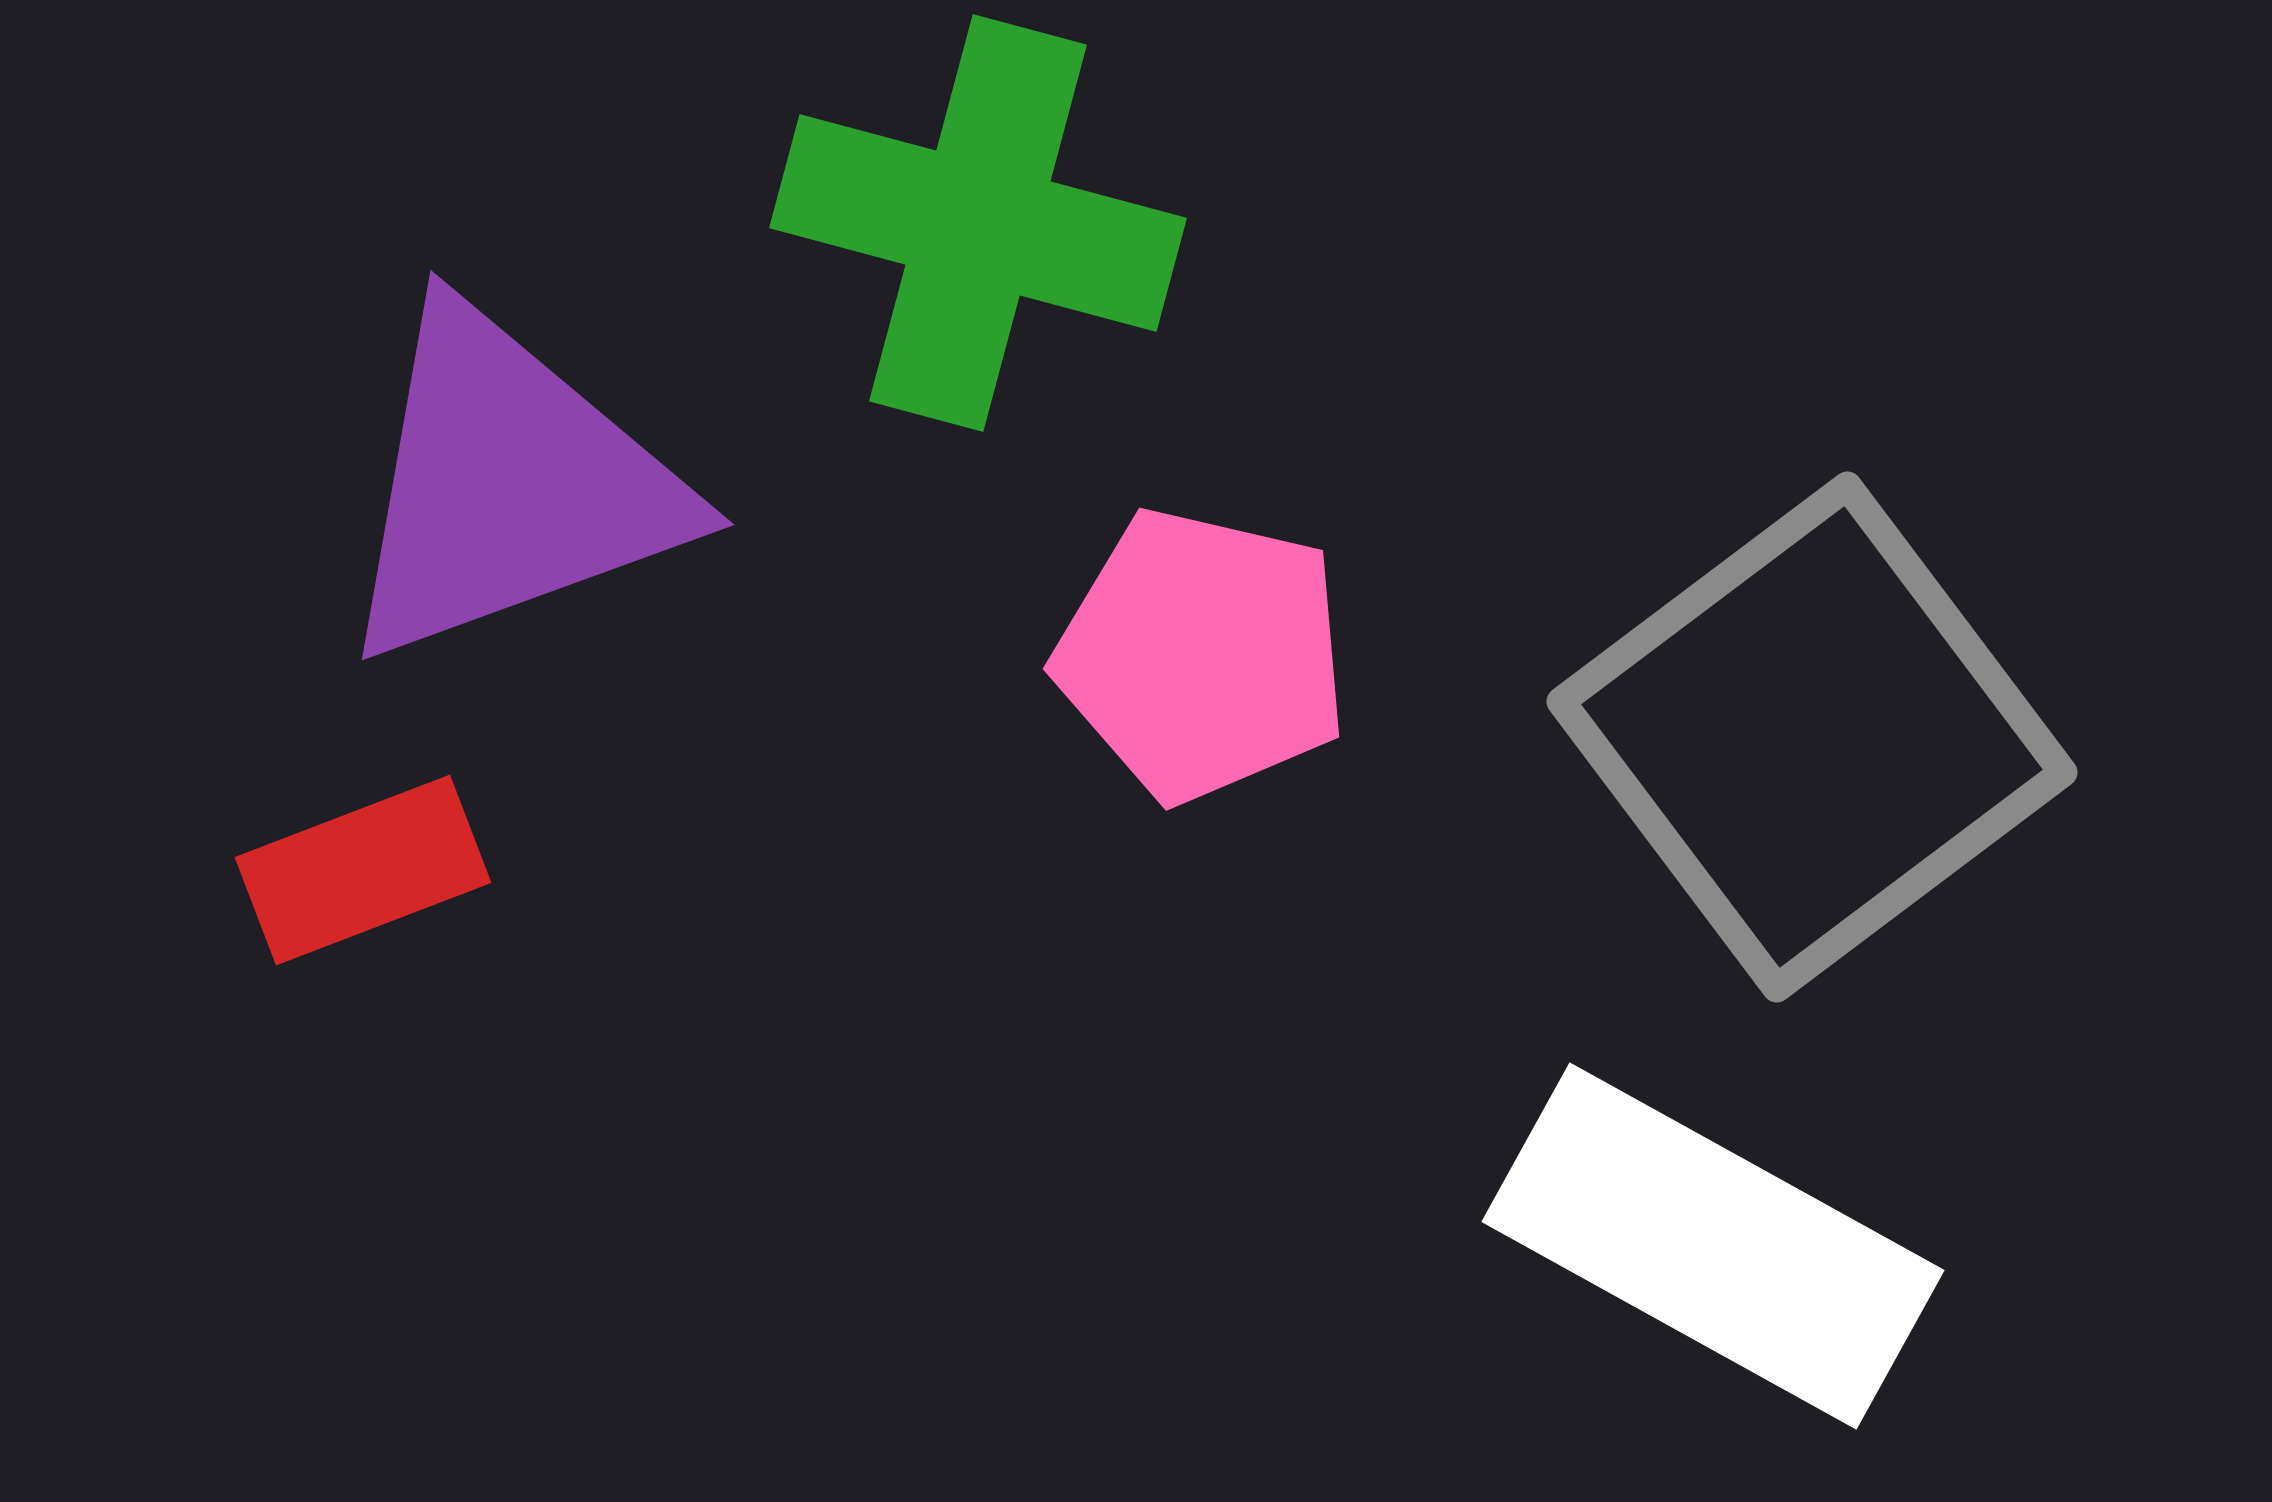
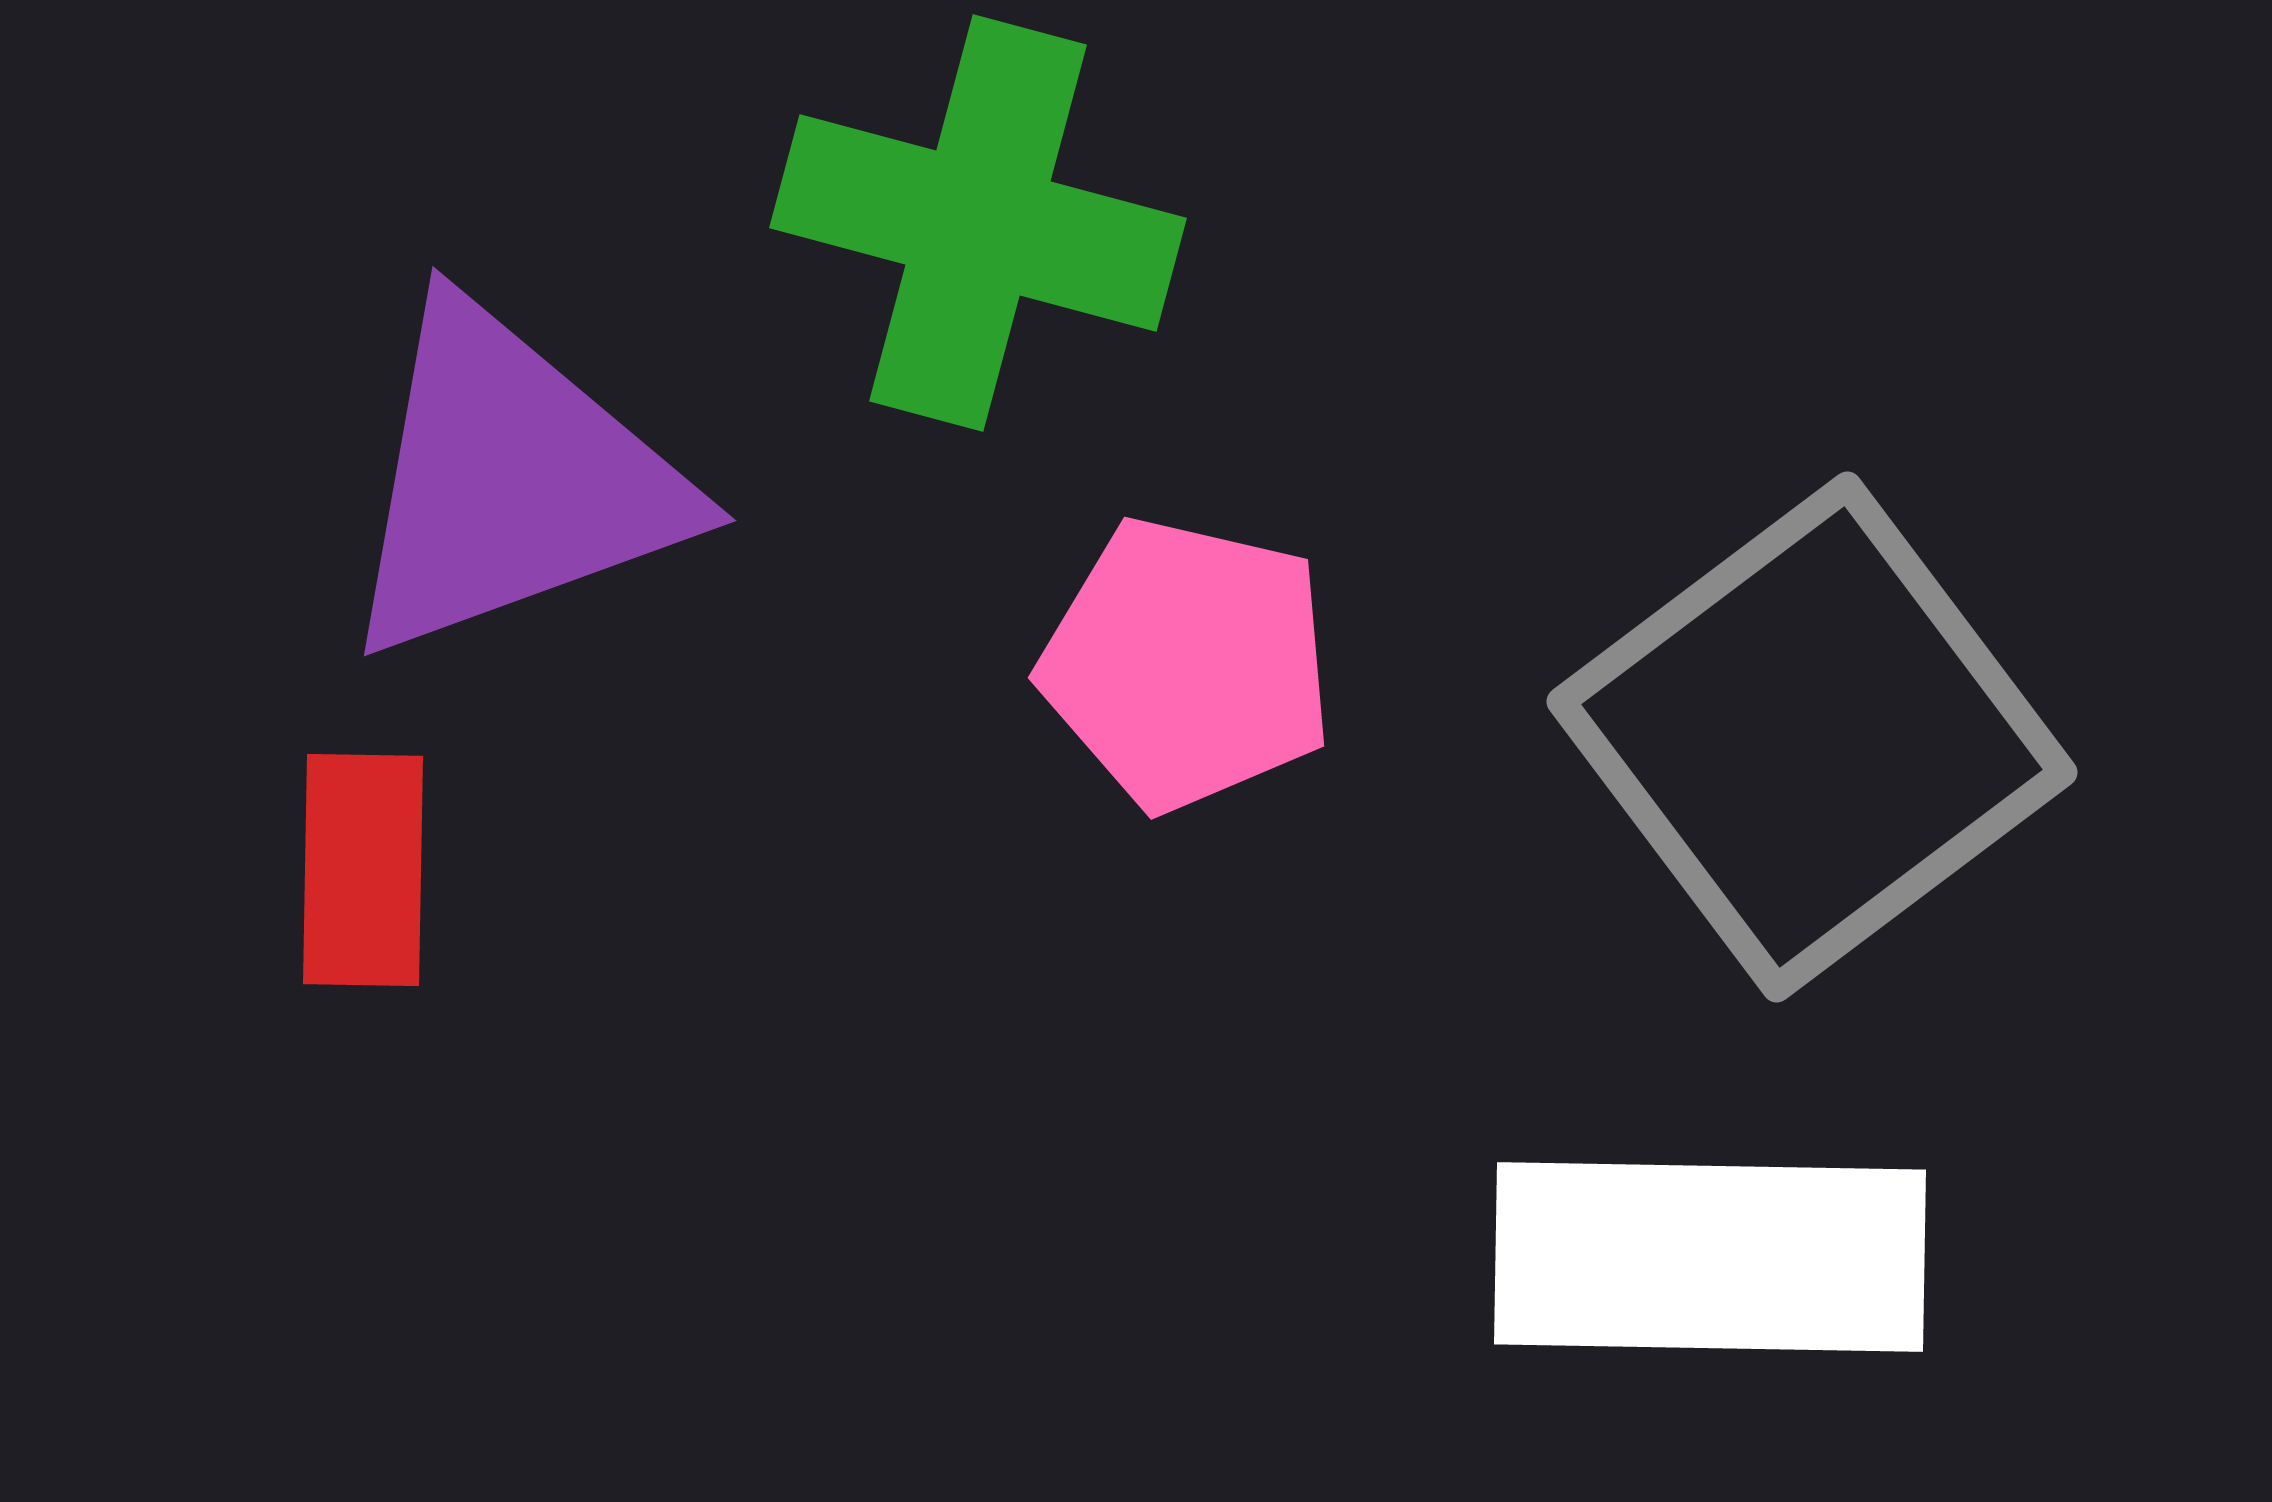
purple triangle: moved 2 px right, 4 px up
pink pentagon: moved 15 px left, 9 px down
red rectangle: rotated 68 degrees counterclockwise
white rectangle: moved 3 px left, 11 px down; rotated 28 degrees counterclockwise
